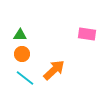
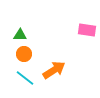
pink rectangle: moved 4 px up
orange circle: moved 2 px right
orange arrow: rotated 10 degrees clockwise
